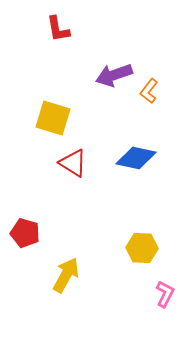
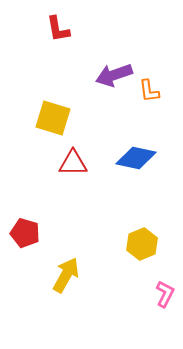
orange L-shape: rotated 45 degrees counterclockwise
red triangle: rotated 32 degrees counterclockwise
yellow hexagon: moved 4 px up; rotated 24 degrees counterclockwise
